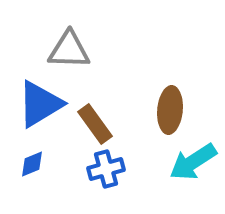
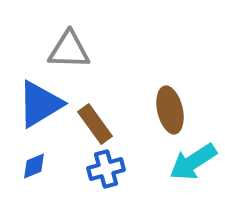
brown ellipse: rotated 18 degrees counterclockwise
blue diamond: moved 2 px right, 2 px down
